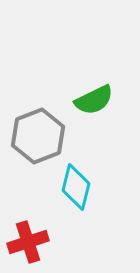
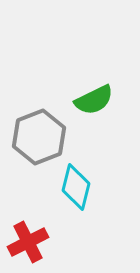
gray hexagon: moved 1 px right, 1 px down
red cross: rotated 9 degrees counterclockwise
